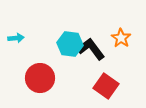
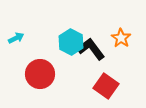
cyan arrow: rotated 21 degrees counterclockwise
cyan hexagon: moved 1 px right, 2 px up; rotated 20 degrees clockwise
red circle: moved 4 px up
